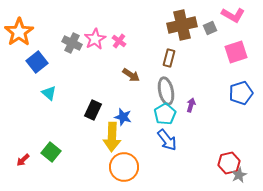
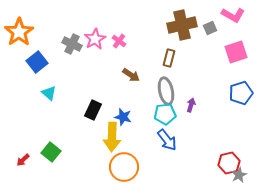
gray cross: moved 1 px down
cyan pentagon: rotated 25 degrees clockwise
